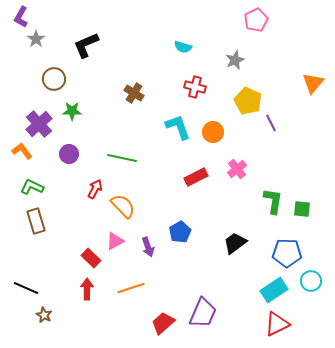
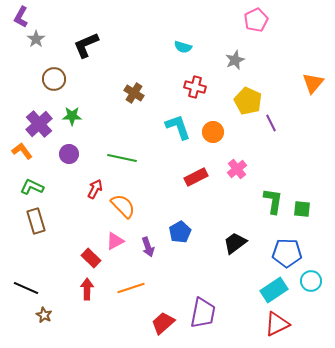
green star at (72, 111): moved 5 px down
purple trapezoid at (203, 313): rotated 12 degrees counterclockwise
